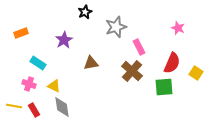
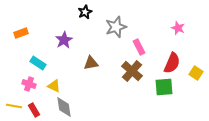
gray diamond: moved 2 px right
